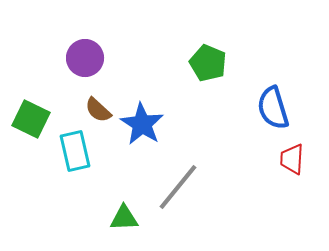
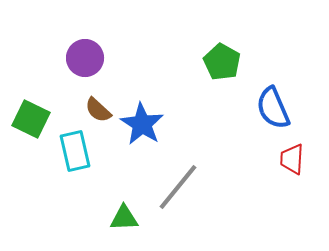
green pentagon: moved 14 px right, 1 px up; rotated 6 degrees clockwise
blue semicircle: rotated 6 degrees counterclockwise
